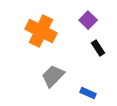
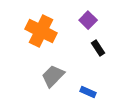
blue rectangle: moved 1 px up
